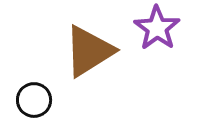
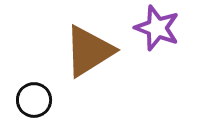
purple star: rotated 15 degrees counterclockwise
